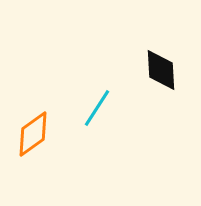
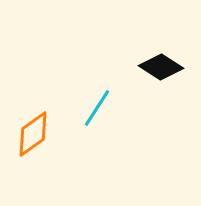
black diamond: moved 3 px up; rotated 54 degrees counterclockwise
